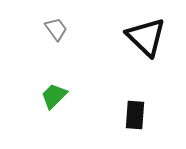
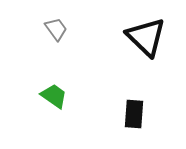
green trapezoid: rotated 80 degrees clockwise
black rectangle: moved 1 px left, 1 px up
